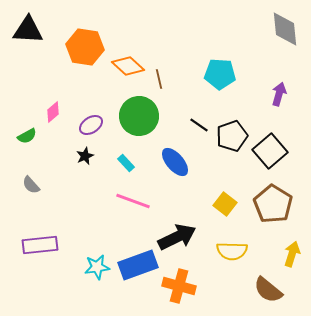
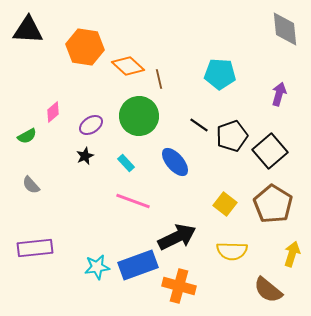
purple rectangle: moved 5 px left, 3 px down
